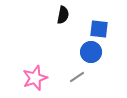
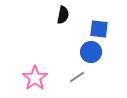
pink star: rotated 15 degrees counterclockwise
